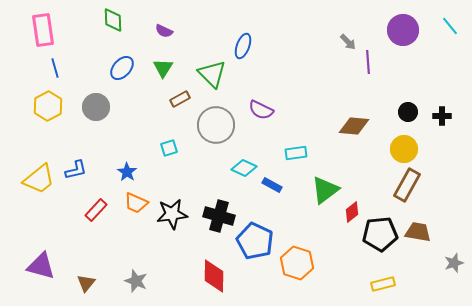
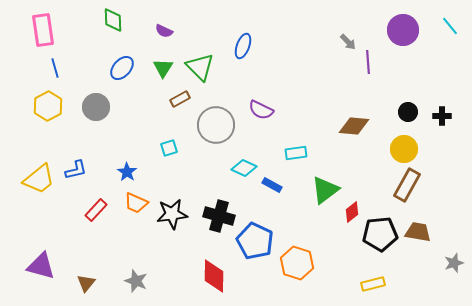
green triangle at (212, 74): moved 12 px left, 7 px up
yellow rectangle at (383, 284): moved 10 px left
